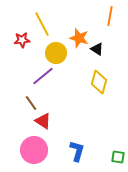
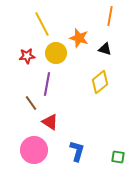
red star: moved 5 px right, 16 px down
black triangle: moved 8 px right; rotated 16 degrees counterclockwise
purple line: moved 4 px right, 8 px down; rotated 40 degrees counterclockwise
yellow diamond: moved 1 px right; rotated 35 degrees clockwise
red triangle: moved 7 px right, 1 px down
